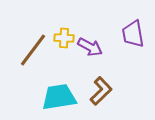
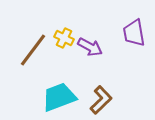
purple trapezoid: moved 1 px right, 1 px up
yellow cross: rotated 24 degrees clockwise
brown L-shape: moved 9 px down
cyan trapezoid: rotated 12 degrees counterclockwise
